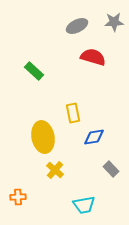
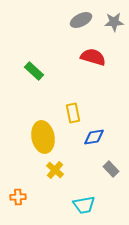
gray ellipse: moved 4 px right, 6 px up
